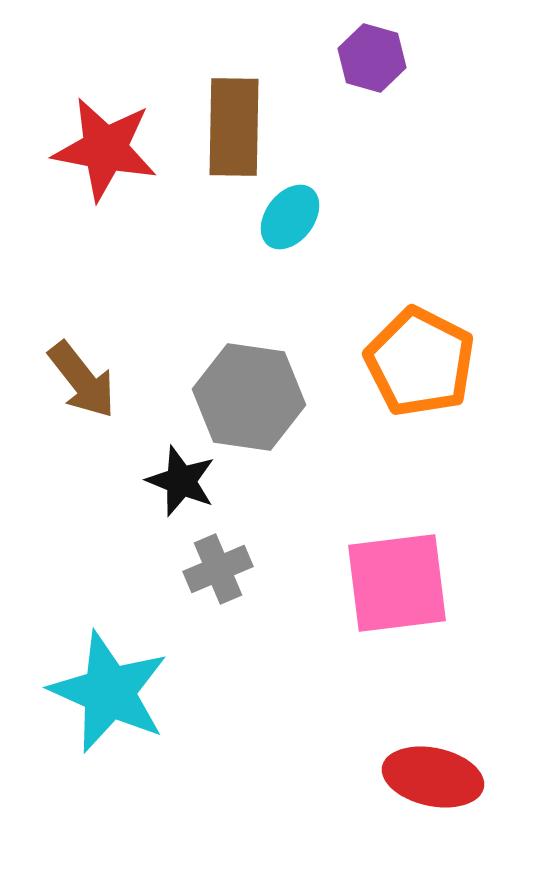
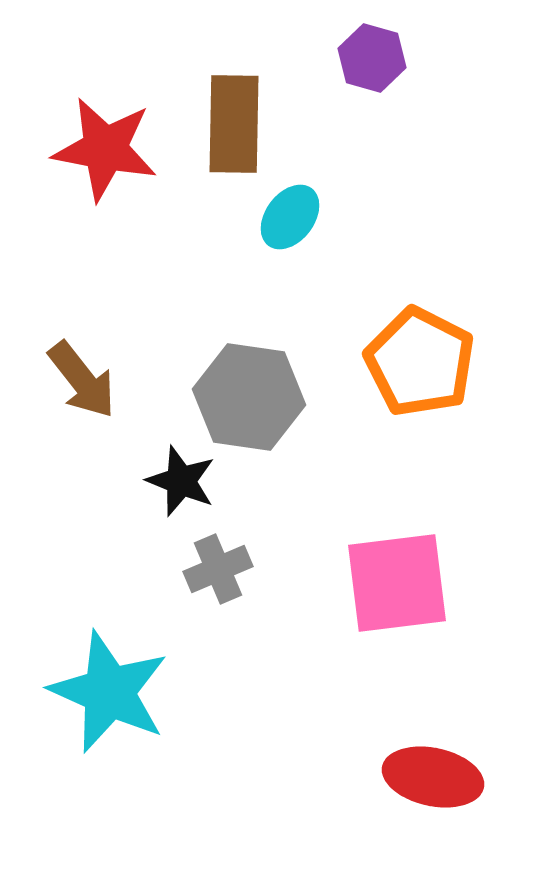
brown rectangle: moved 3 px up
